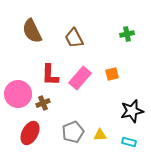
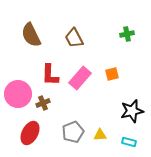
brown semicircle: moved 1 px left, 4 px down
